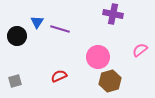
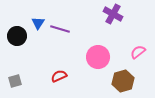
purple cross: rotated 18 degrees clockwise
blue triangle: moved 1 px right, 1 px down
pink semicircle: moved 2 px left, 2 px down
brown hexagon: moved 13 px right
